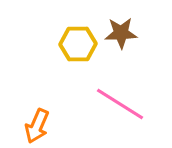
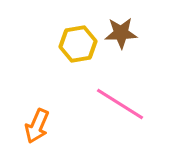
yellow hexagon: rotated 9 degrees counterclockwise
